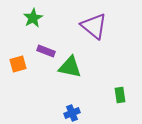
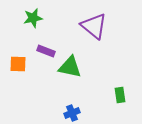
green star: rotated 18 degrees clockwise
orange square: rotated 18 degrees clockwise
